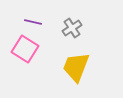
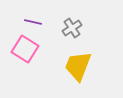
yellow trapezoid: moved 2 px right, 1 px up
